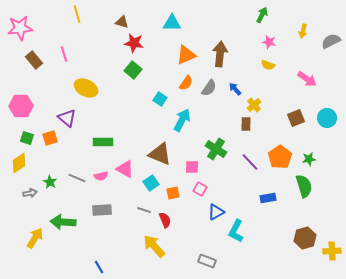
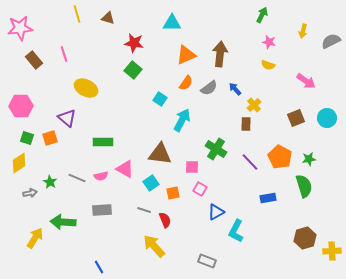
brown triangle at (122, 22): moved 14 px left, 4 px up
pink arrow at (307, 79): moved 1 px left, 2 px down
gray semicircle at (209, 88): rotated 18 degrees clockwise
brown triangle at (160, 154): rotated 15 degrees counterclockwise
orange pentagon at (280, 157): rotated 10 degrees counterclockwise
